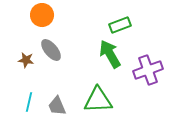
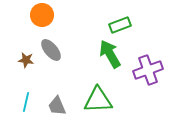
cyan line: moved 3 px left
